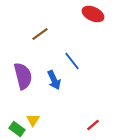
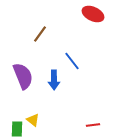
brown line: rotated 18 degrees counterclockwise
purple semicircle: rotated 8 degrees counterclockwise
blue arrow: rotated 24 degrees clockwise
yellow triangle: rotated 24 degrees counterclockwise
red line: rotated 32 degrees clockwise
green rectangle: rotated 56 degrees clockwise
